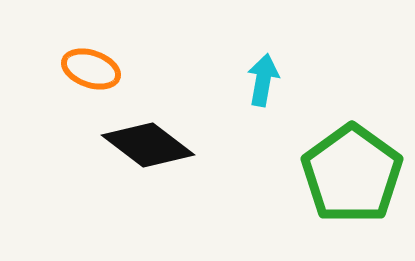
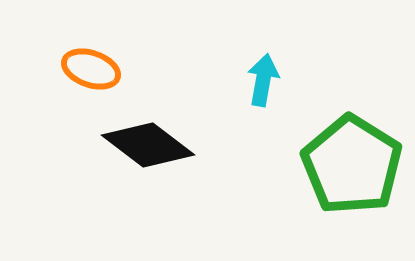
green pentagon: moved 9 px up; rotated 4 degrees counterclockwise
